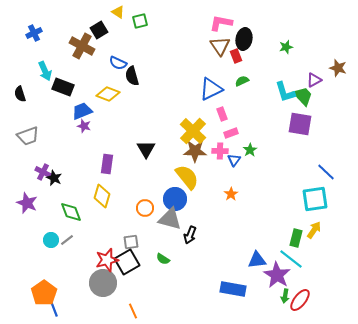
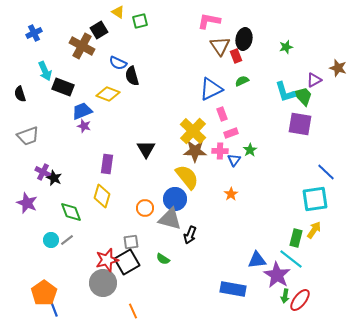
pink L-shape at (221, 23): moved 12 px left, 2 px up
